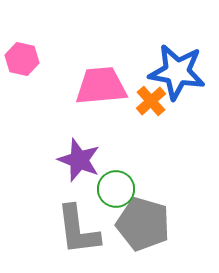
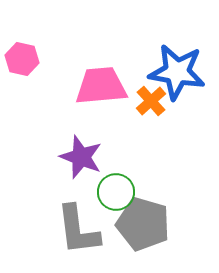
purple star: moved 2 px right, 3 px up
green circle: moved 3 px down
